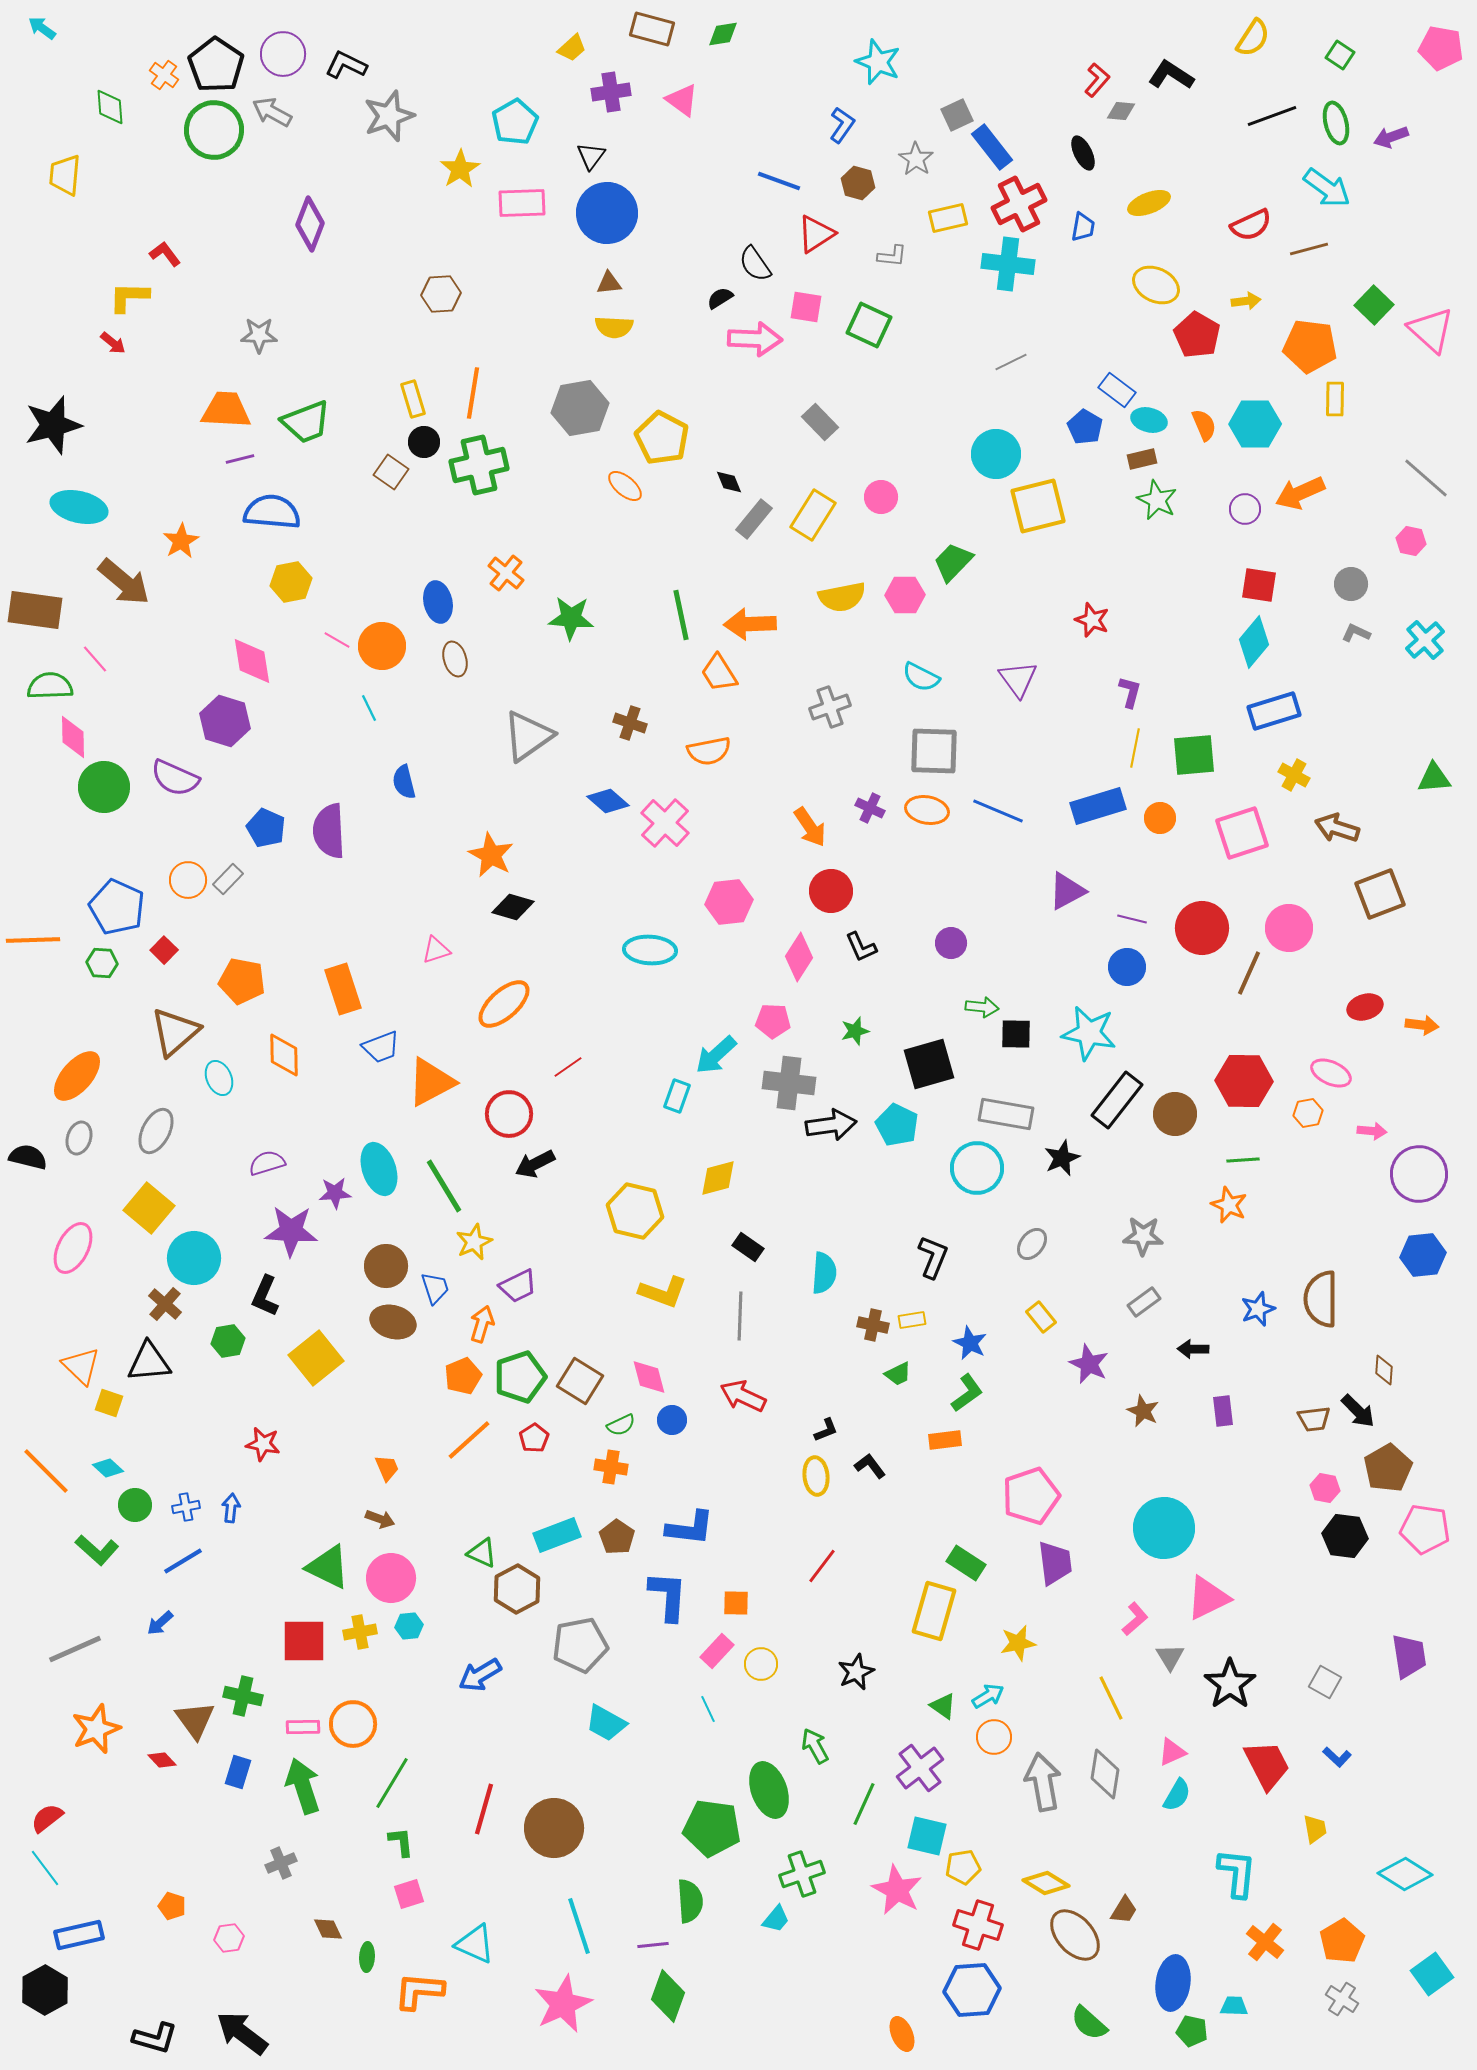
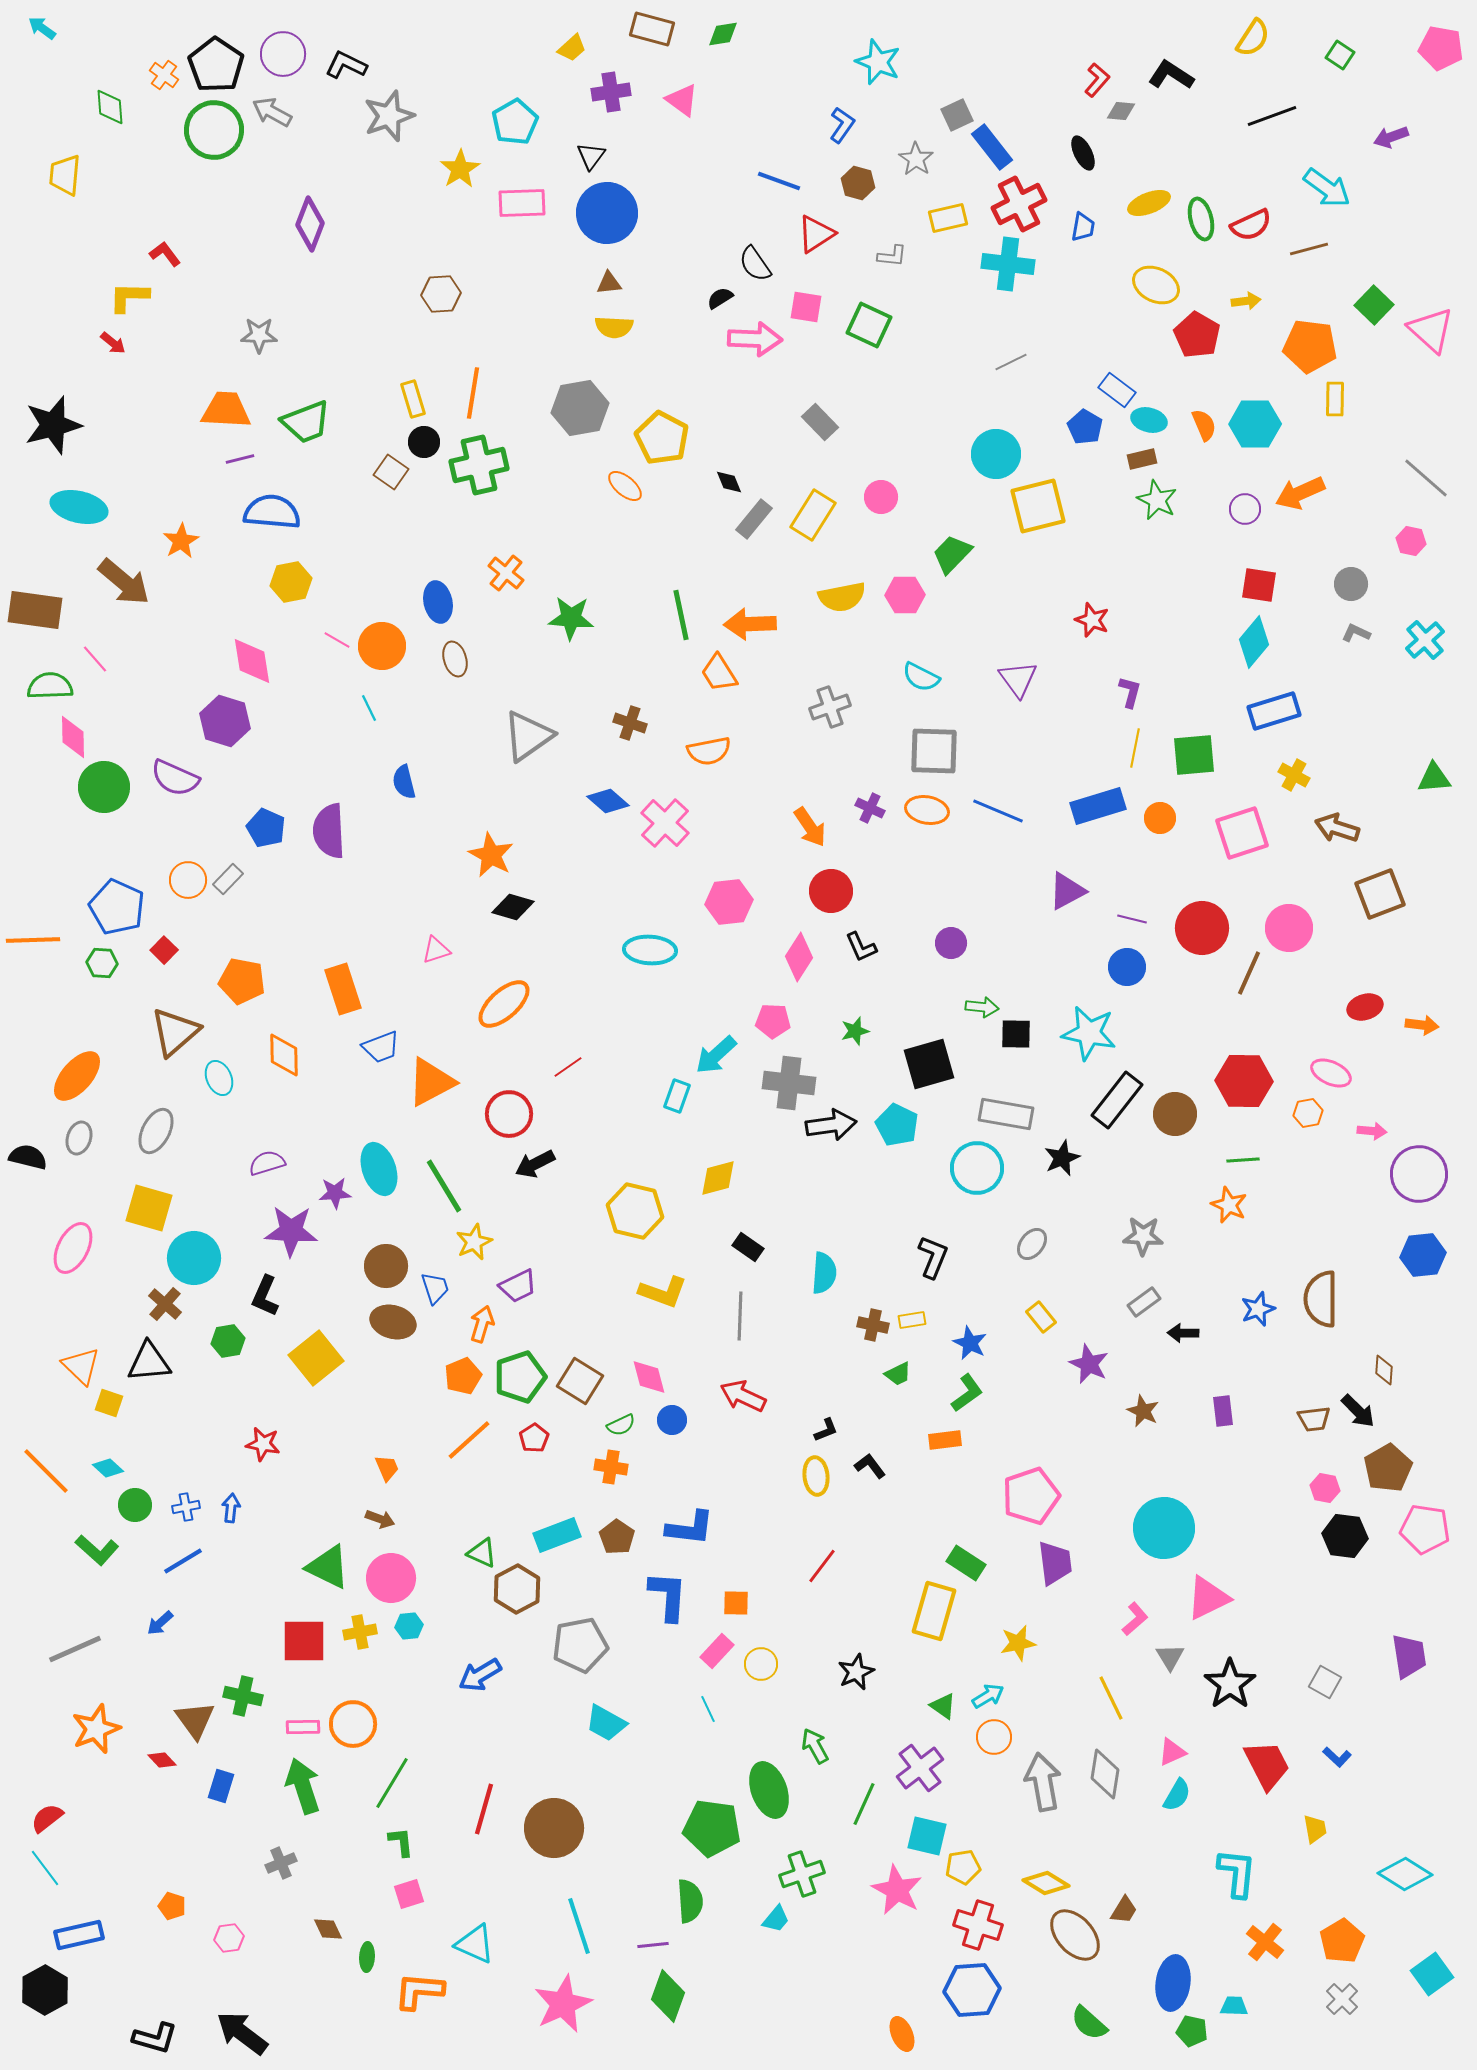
green ellipse at (1336, 123): moved 135 px left, 96 px down
green trapezoid at (953, 562): moved 1 px left, 8 px up
yellow square at (149, 1208): rotated 24 degrees counterclockwise
black arrow at (1193, 1349): moved 10 px left, 16 px up
blue rectangle at (238, 1772): moved 17 px left, 14 px down
gray cross at (1342, 1999): rotated 12 degrees clockwise
